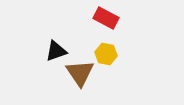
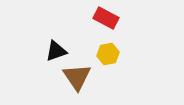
yellow hexagon: moved 2 px right; rotated 20 degrees counterclockwise
brown triangle: moved 3 px left, 4 px down
